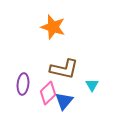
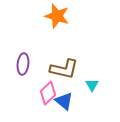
orange star: moved 4 px right, 11 px up
purple ellipse: moved 20 px up
blue triangle: rotated 30 degrees counterclockwise
